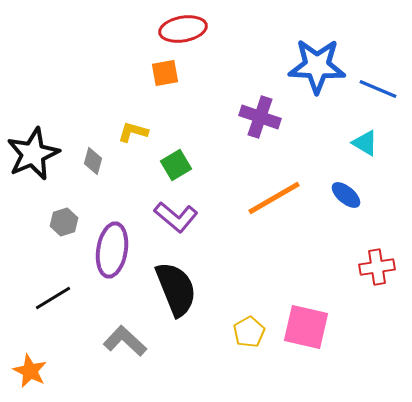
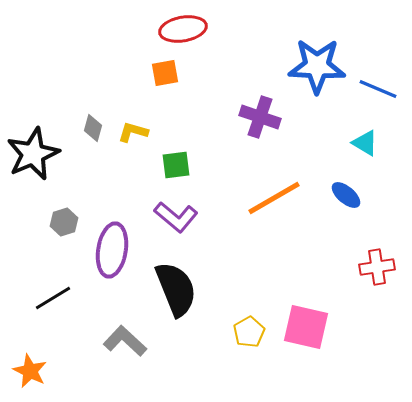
gray diamond: moved 33 px up
green square: rotated 24 degrees clockwise
